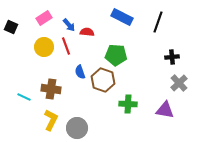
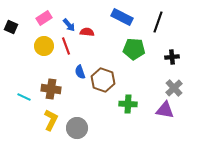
yellow circle: moved 1 px up
green pentagon: moved 18 px right, 6 px up
gray cross: moved 5 px left, 5 px down
